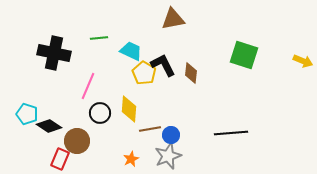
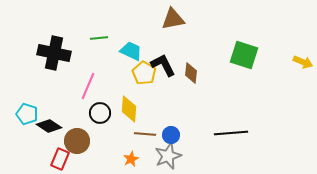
yellow arrow: moved 1 px down
brown line: moved 5 px left, 5 px down; rotated 15 degrees clockwise
